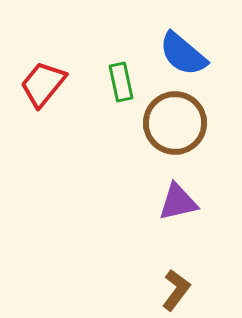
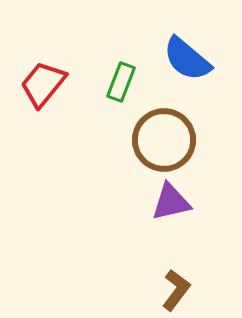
blue semicircle: moved 4 px right, 5 px down
green rectangle: rotated 33 degrees clockwise
brown circle: moved 11 px left, 17 px down
purple triangle: moved 7 px left
